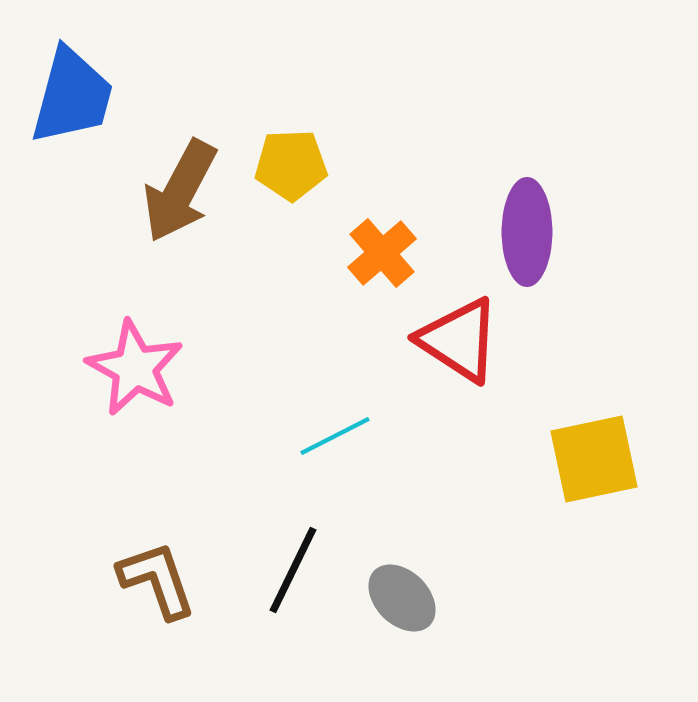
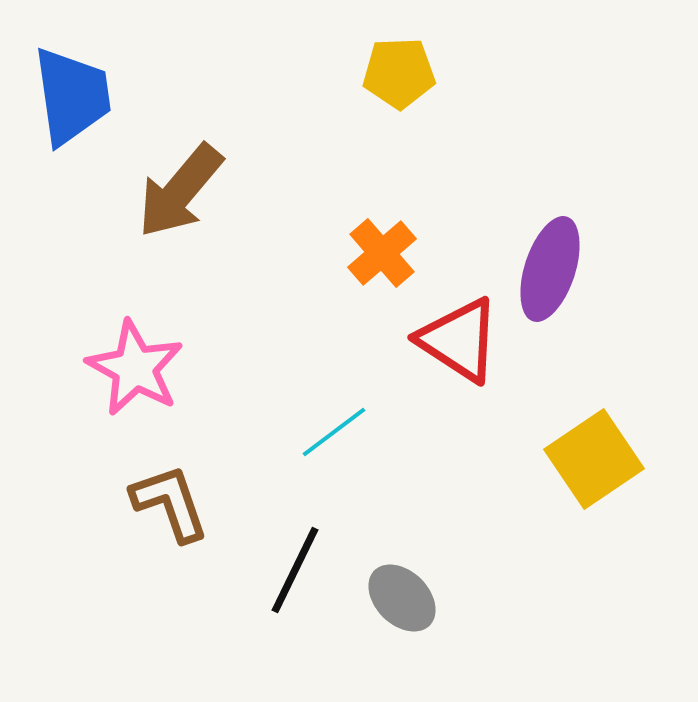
blue trapezoid: rotated 23 degrees counterclockwise
yellow pentagon: moved 108 px right, 92 px up
brown arrow: rotated 12 degrees clockwise
purple ellipse: moved 23 px right, 37 px down; rotated 18 degrees clockwise
cyan line: moved 1 px left, 4 px up; rotated 10 degrees counterclockwise
yellow square: rotated 22 degrees counterclockwise
black line: moved 2 px right
brown L-shape: moved 13 px right, 77 px up
